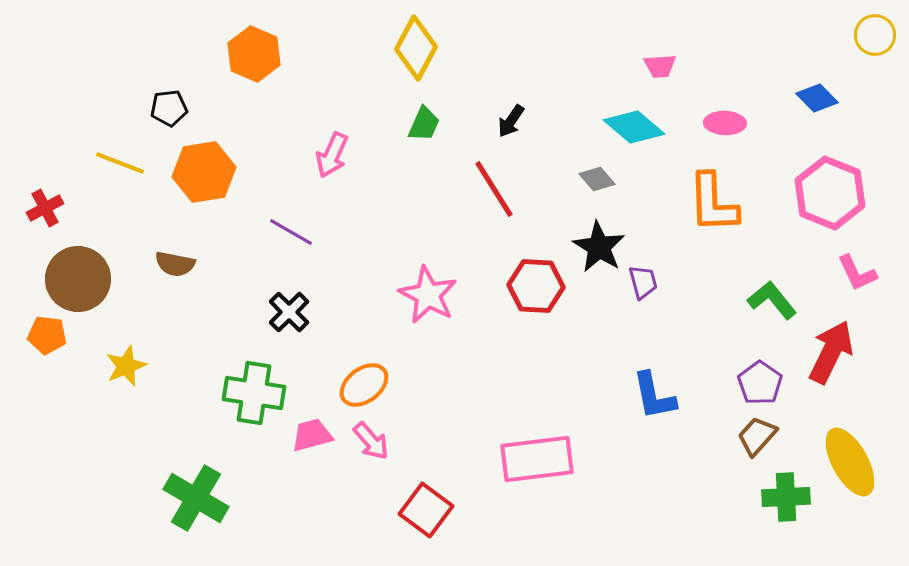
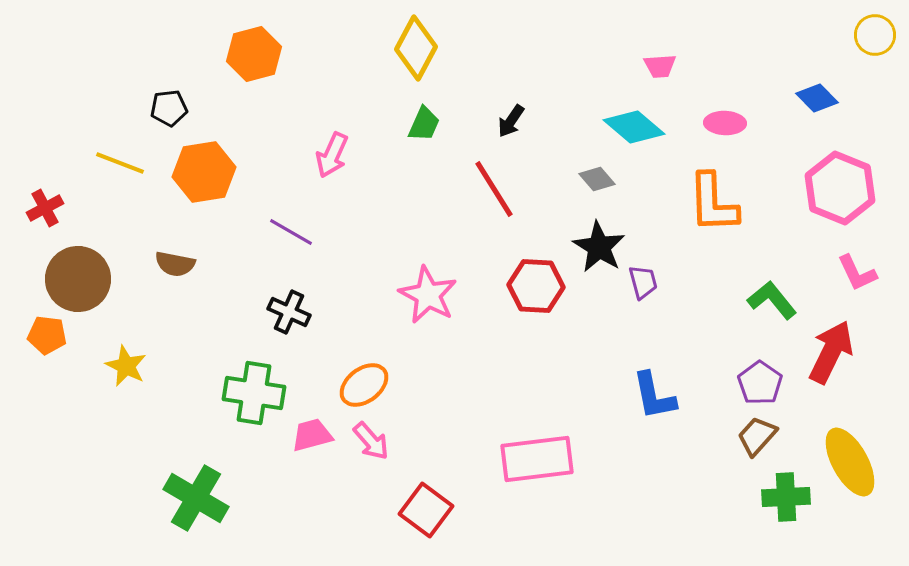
orange hexagon at (254, 54): rotated 22 degrees clockwise
pink hexagon at (830, 193): moved 10 px right, 5 px up
black cross at (289, 312): rotated 21 degrees counterclockwise
yellow star at (126, 366): rotated 24 degrees counterclockwise
